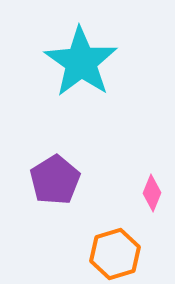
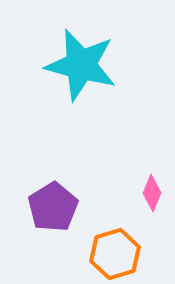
cyan star: moved 3 px down; rotated 20 degrees counterclockwise
purple pentagon: moved 2 px left, 27 px down
